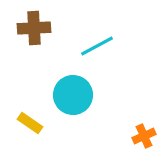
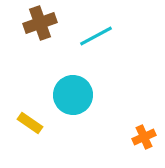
brown cross: moved 6 px right, 5 px up; rotated 16 degrees counterclockwise
cyan line: moved 1 px left, 10 px up
orange cross: moved 1 px down
